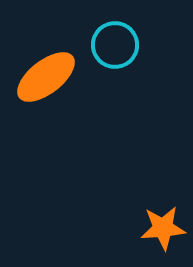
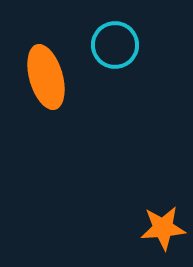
orange ellipse: rotated 68 degrees counterclockwise
